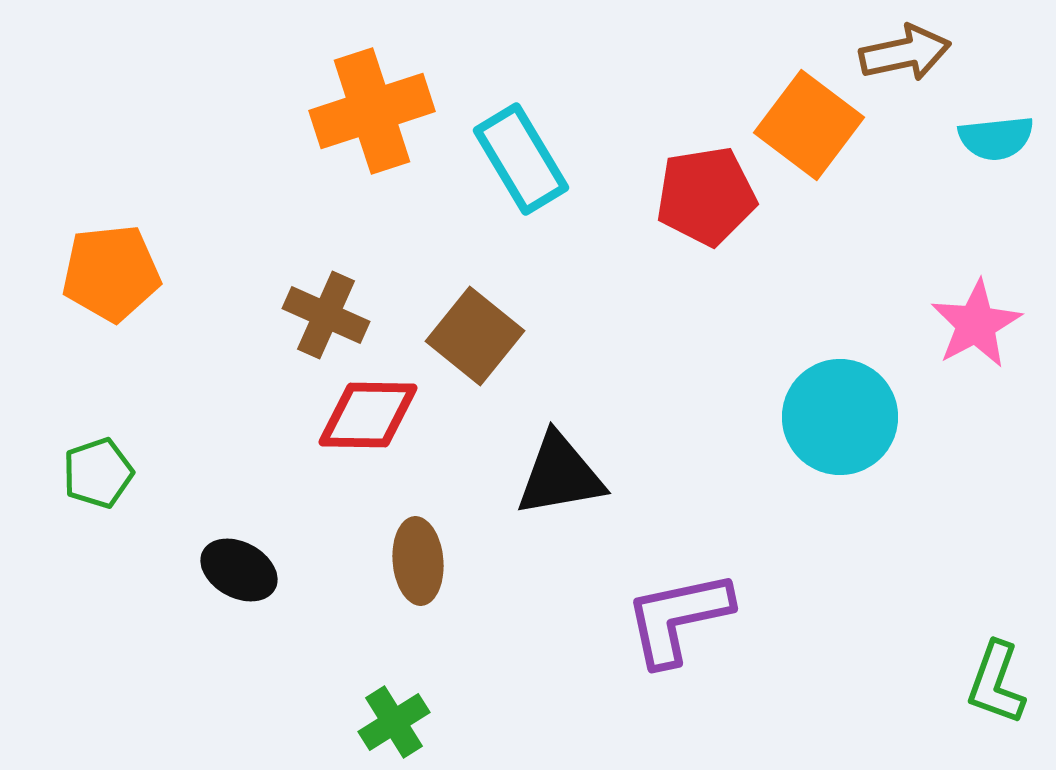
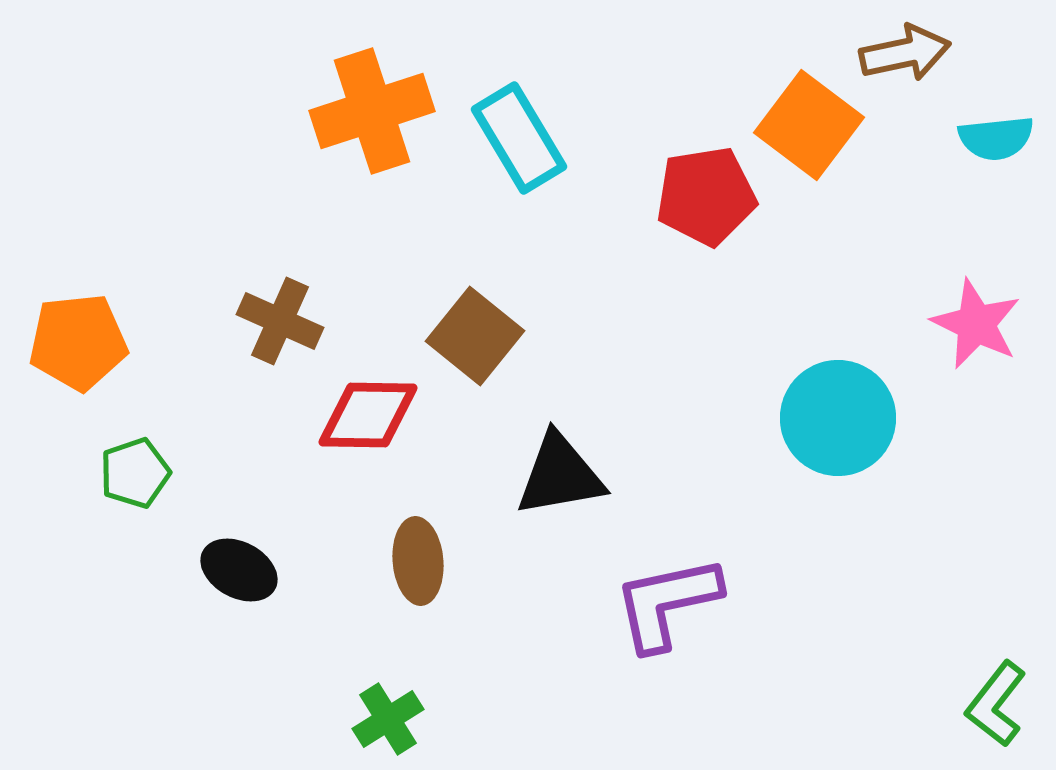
cyan rectangle: moved 2 px left, 21 px up
orange pentagon: moved 33 px left, 69 px down
brown cross: moved 46 px left, 6 px down
pink star: rotated 18 degrees counterclockwise
cyan circle: moved 2 px left, 1 px down
green pentagon: moved 37 px right
purple L-shape: moved 11 px left, 15 px up
green L-shape: moved 21 px down; rotated 18 degrees clockwise
green cross: moved 6 px left, 3 px up
